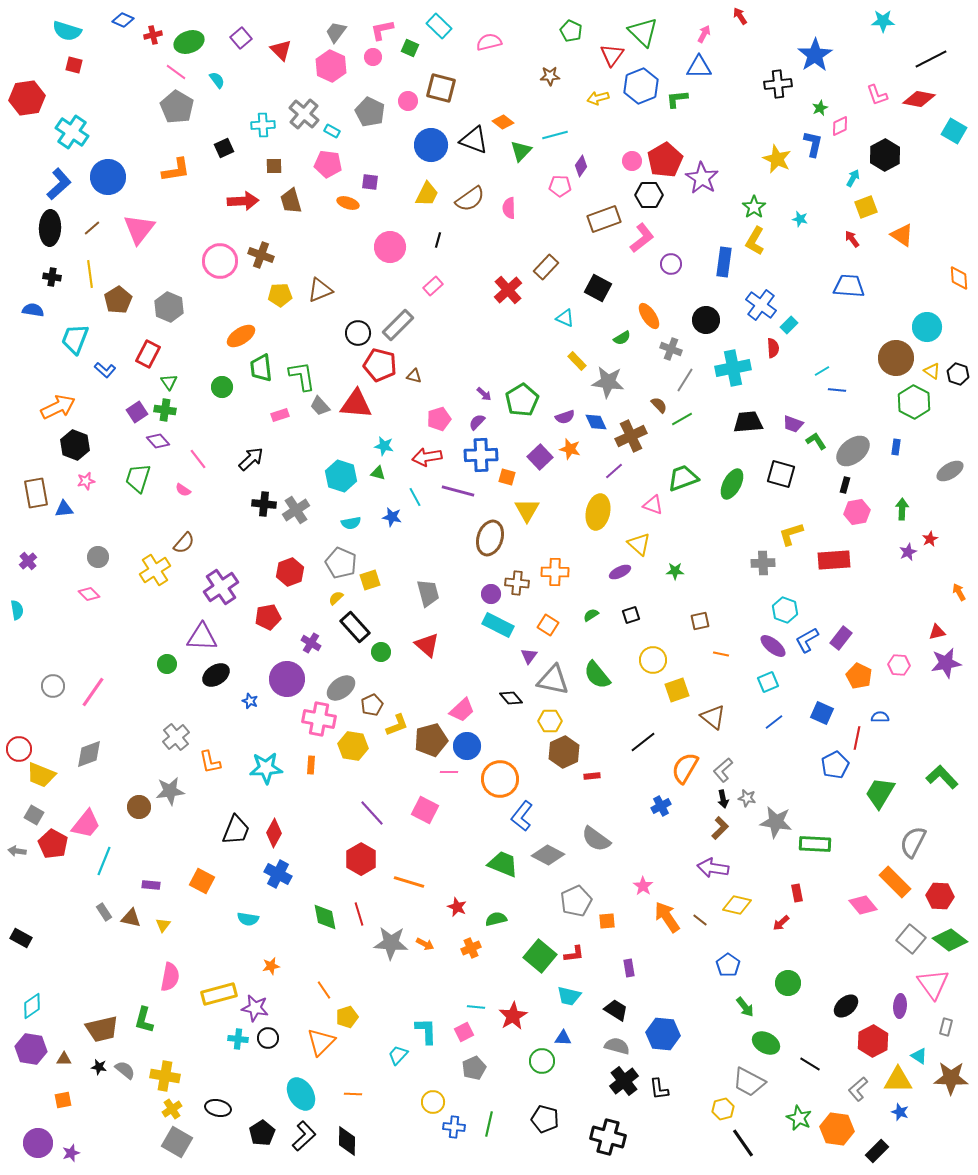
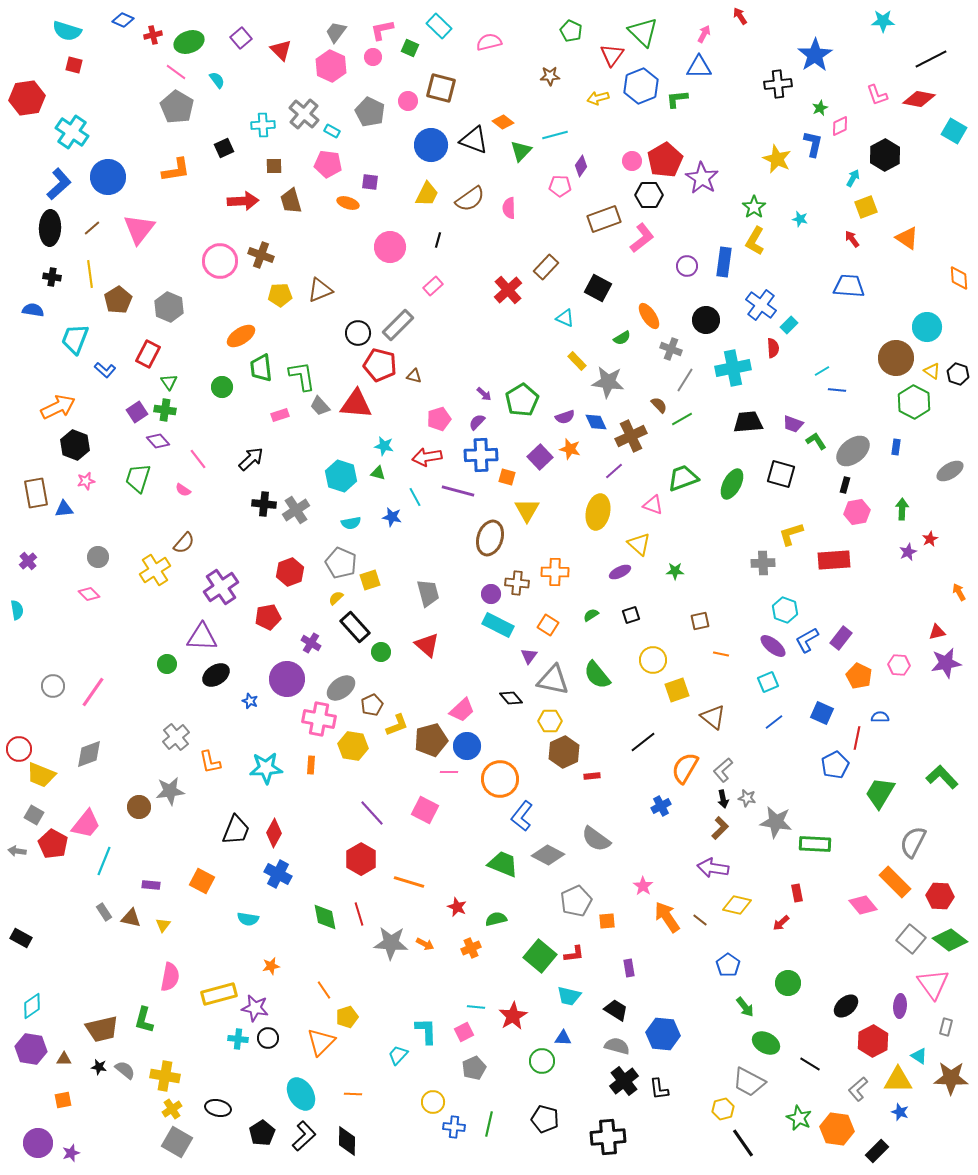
orange triangle at (902, 235): moved 5 px right, 3 px down
purple circle at (671, 264): moved 16 px right, 2 px down
black cross at (608, 1137): rotated 20 degrees counterclockwise
